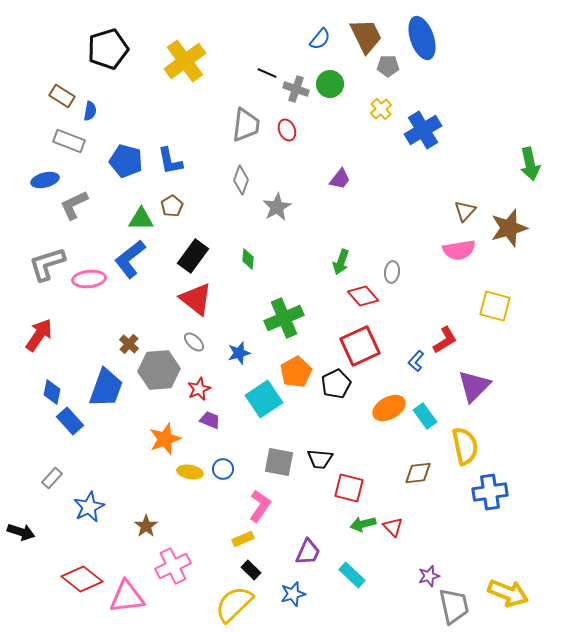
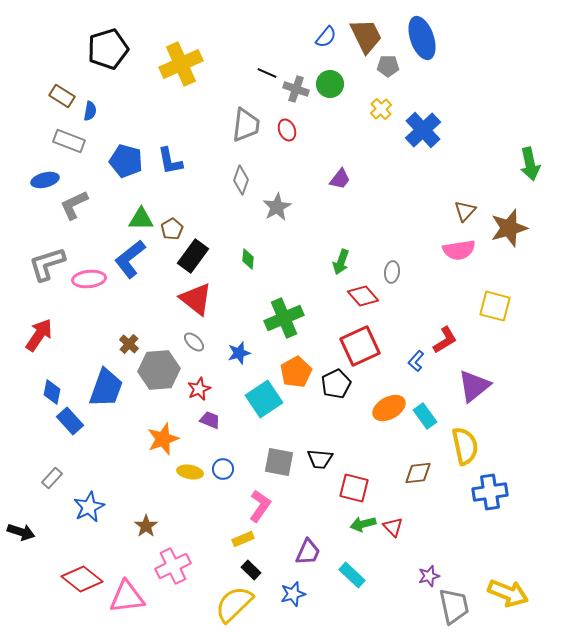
blue semicircle at (320, 39): moved 6 px right, 2 px up
yellow cross at (185, 61): moved 4 px left, 3 px down; rotated 12 degrees clockwise
blue cross at (423, 130): rotated 12 degrees counterclockwise
brown pentagon at (172, 206): moved 23 px down
purple triangle at (474, 386): rotated 6 degrees clockwise
orange star at (165, 439): moved 2 px left
red square at (349, 488): moved 5 px right
